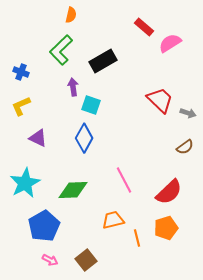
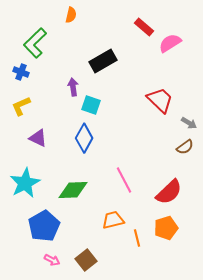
green L-shape: moved 26 px left, 7 px up
gray arrow: moved 1 px right, 10 px down; rotated 14 degrees clockwise
pink arrow: moved 2 px right
